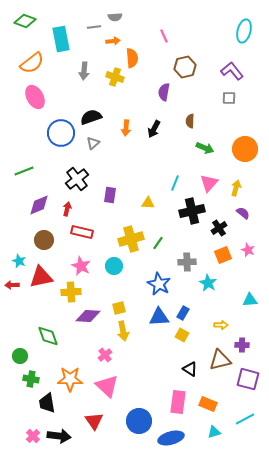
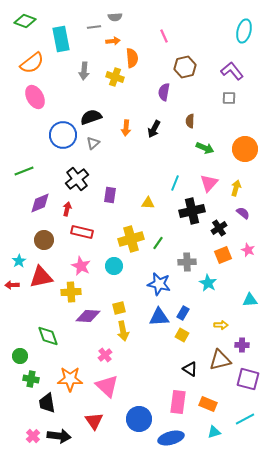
blue circle at (61, 133): moved 2 px right, 2 px down
purple diamond at (39, 205): moved 1 px right, 2 px up
cyan star at (19, 261): rotated 16 degrees clockwise
blue star at (159, 284): rotated 15 degrees counterclockwise
blue circle at (139, 421): moved 2 px up
